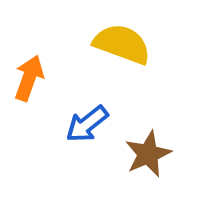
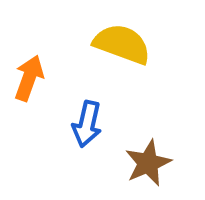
blue arrow: rotated 39 degrees counterclockwise
brown star: moved 9 px down
